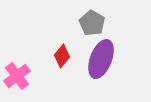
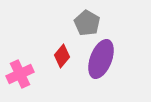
gray pentagon: moved 5 px left
pink cross: moved 3 px right, 2 px up; rotated 12 degrees clockwise
